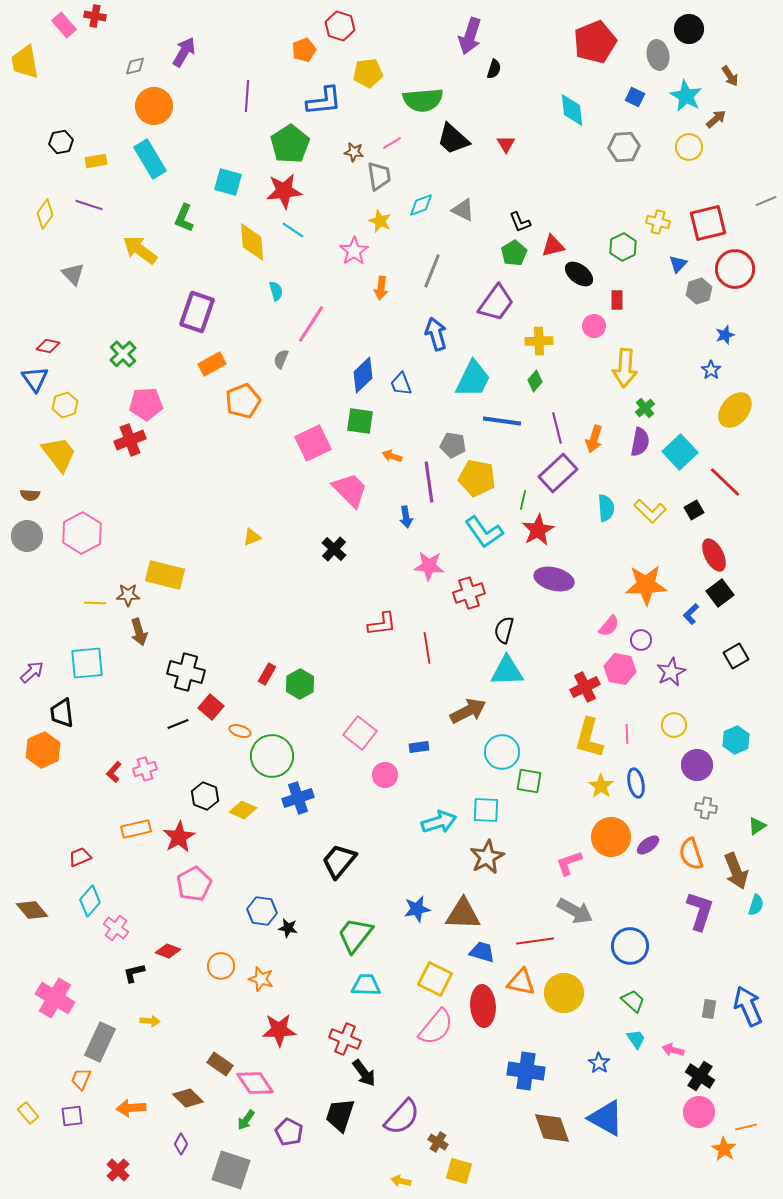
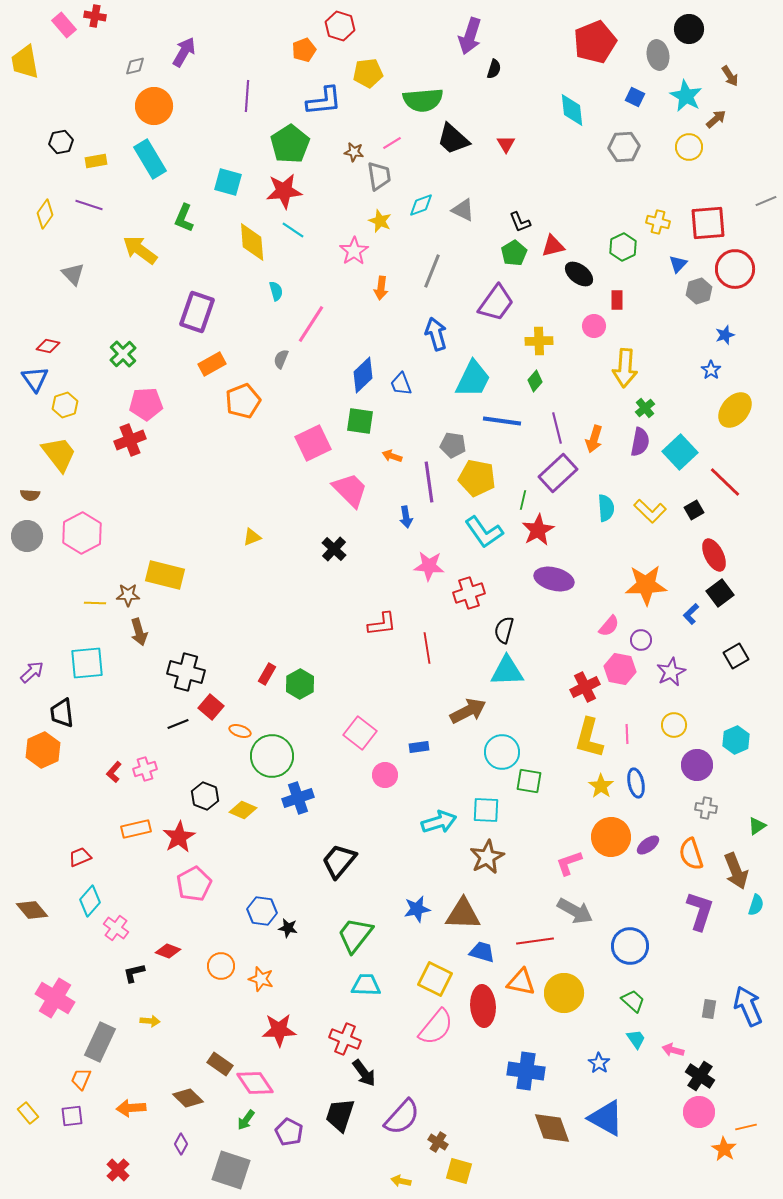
red square at (708, 223): rotated 9 degrees clockwise
